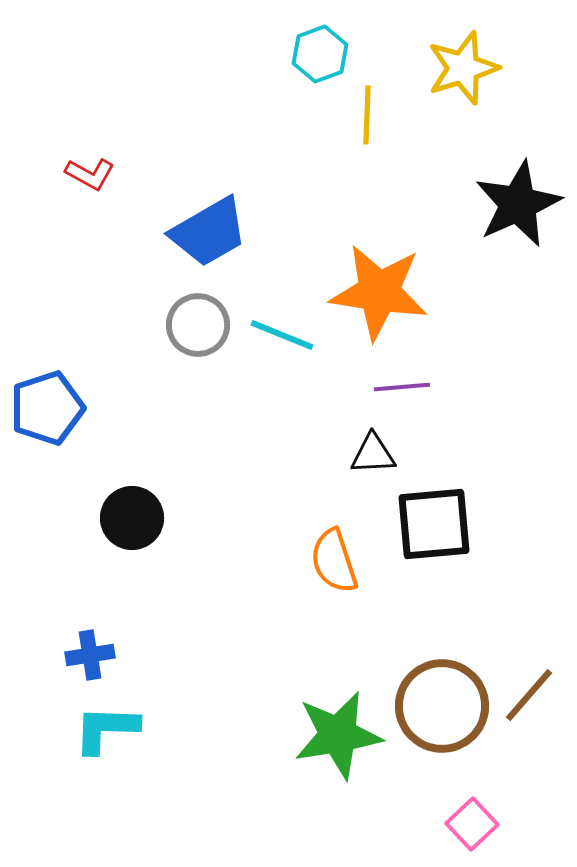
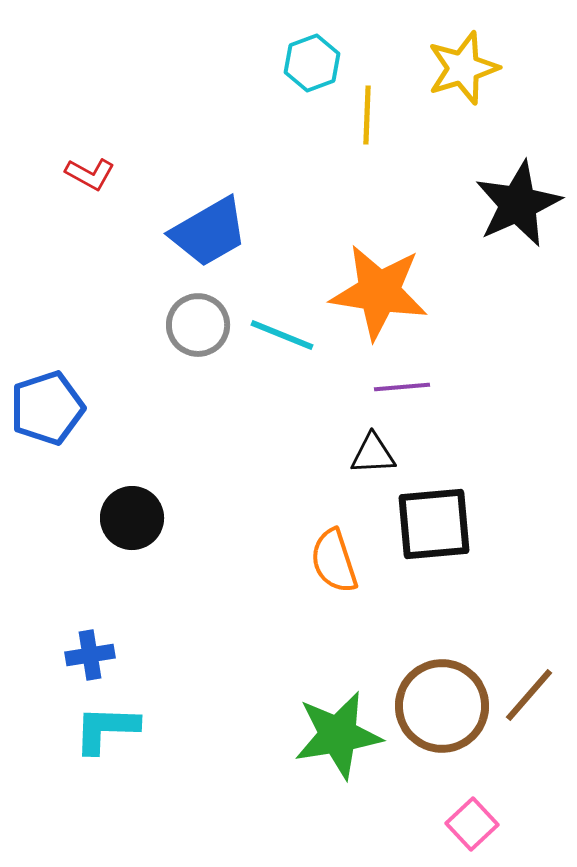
cyan hexagon: moved 8 px left, 9 px down
